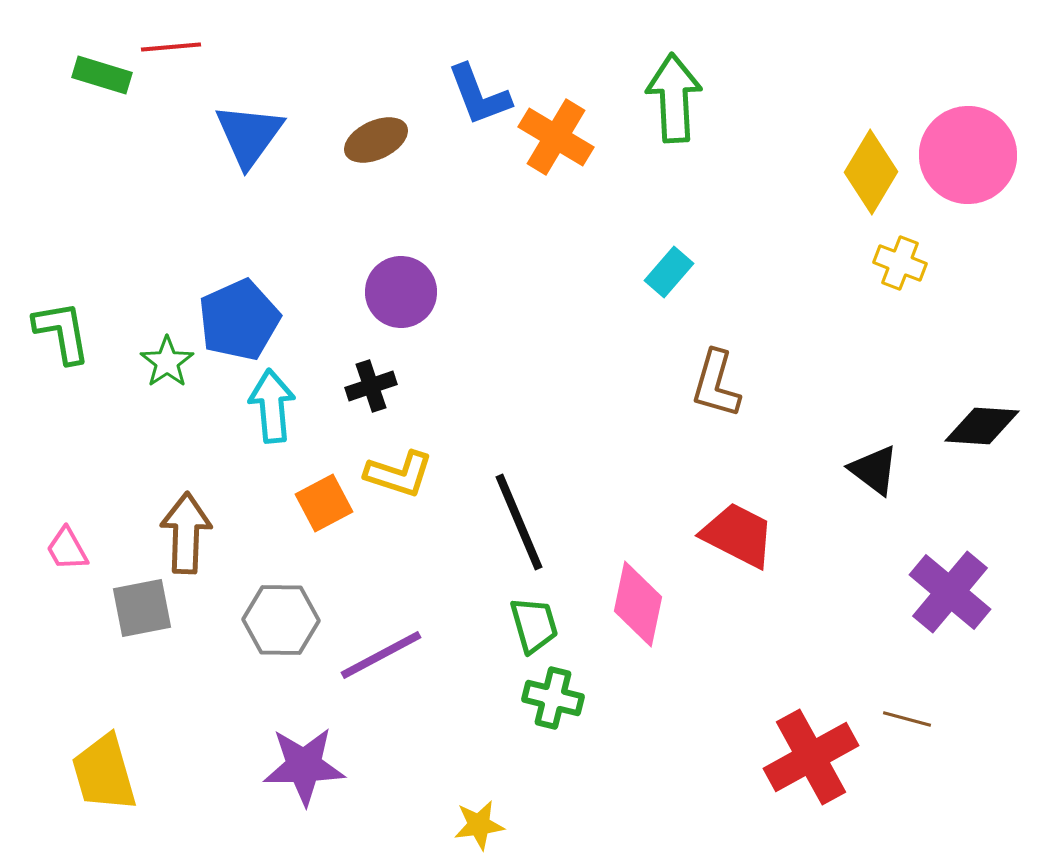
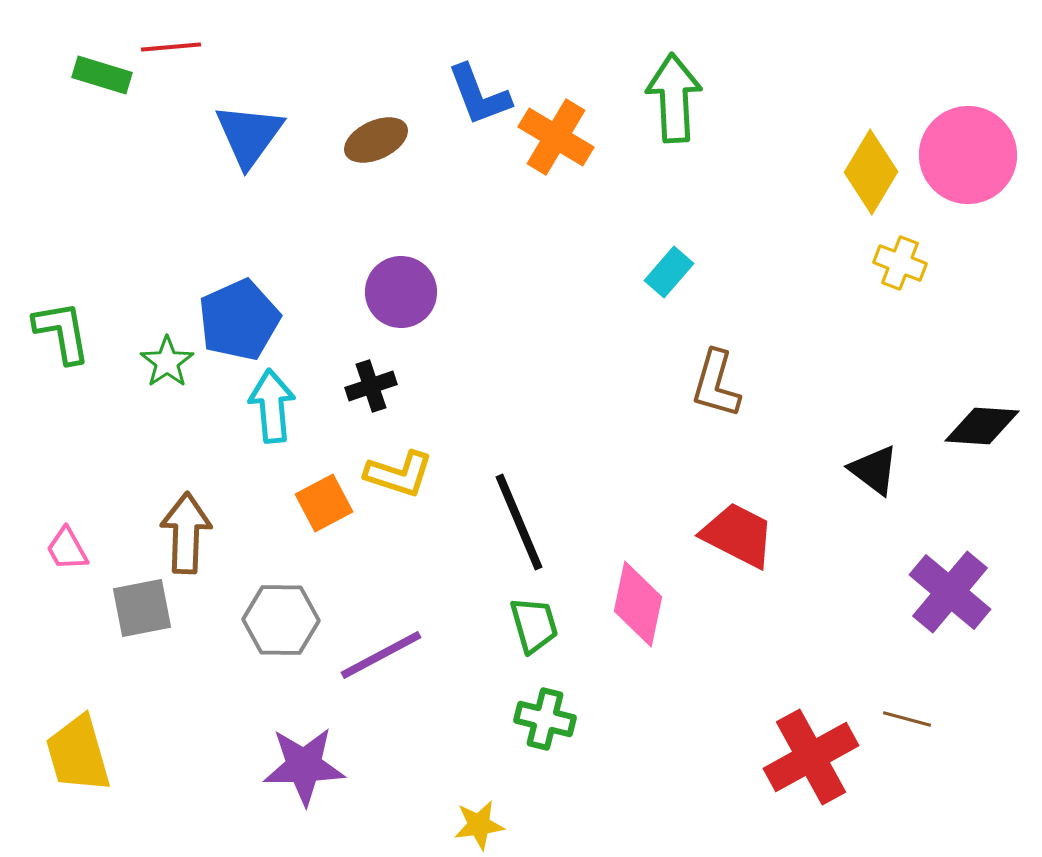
green cross: moved 8 px left, 21 px down
yellow trapezoid: moved 26 px left, 19 px up
